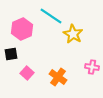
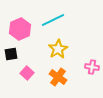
cyan line: moved 2 px right, 4 px down; rotated 60 degrees counterclockwise
pink hexagon: moved 2 px left
yellow star: moved 15 px left, 15 px down; rotated 12 degrees clockwise
